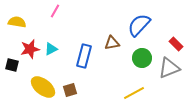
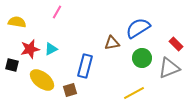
pink line: moved 2 px right, 1 px down
blue semicircle: moved 1 px left, 3 px down; rotated 15 degrees clockwise
blue rectangle: moved 1 px right, 10 px down
yellow ellipse: moved 1 px left, 7 px up
